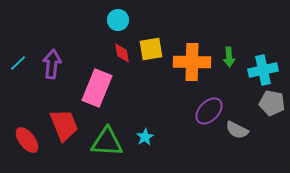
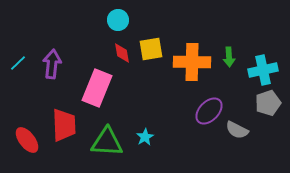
gray pentagon: moved 4 px left; rotated 30 degrees counterclockwise
red trapezoid: rotated 20 degrees clockwise
